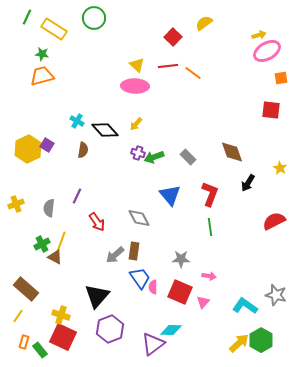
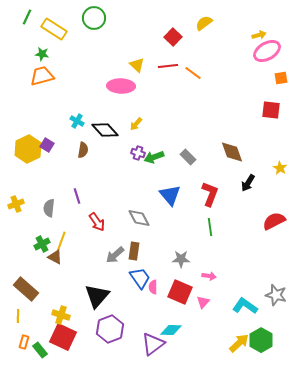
pink ellipse at (135, 86): moved 14 px left
purple line at (77, 196): rotated 42 degrees counterclockwise
yellow line at (18, 316): rotated 32 degrees counterclockwise
